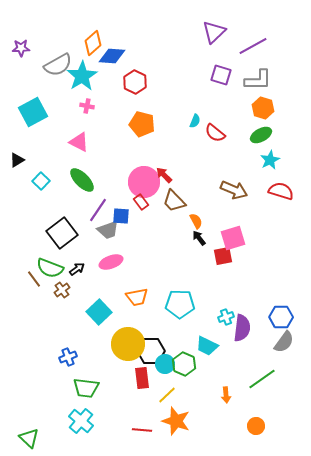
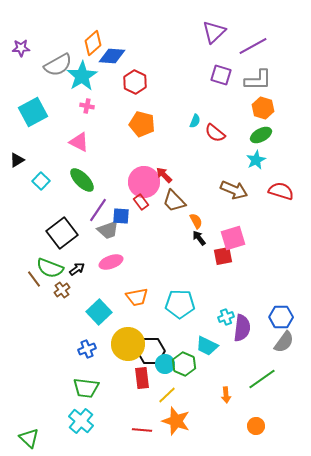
cyan star at (270, 160): moved 14 px left
blue cross at (68, 357): moved 19 px right, 8 px up
